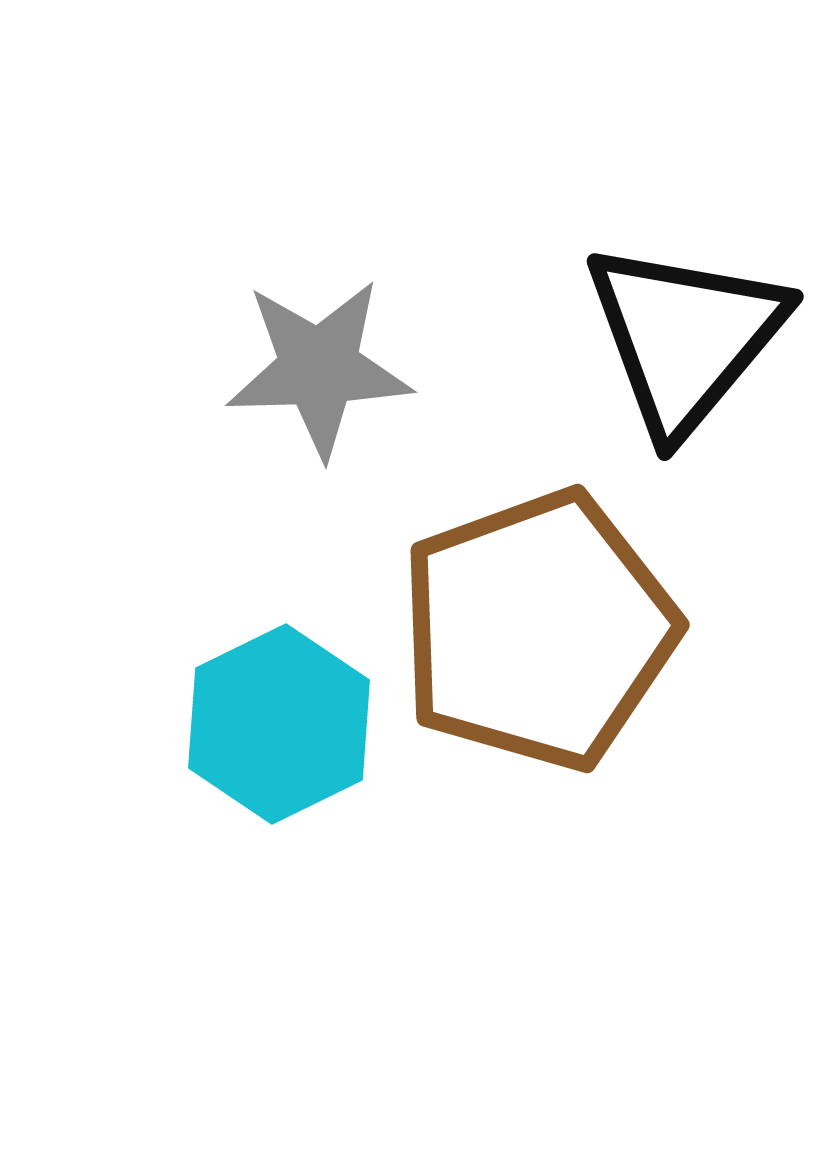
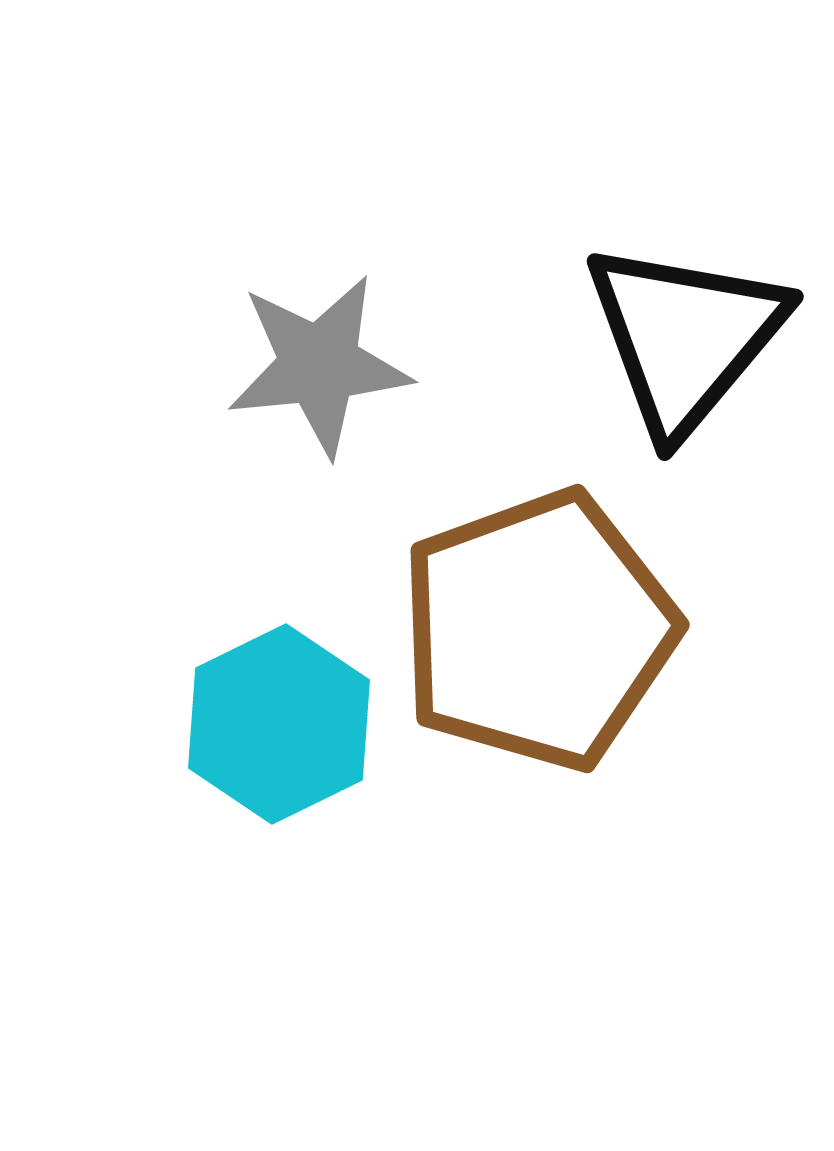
gray star: moved 3 px up; rotated 4 degrees counterclockwise
